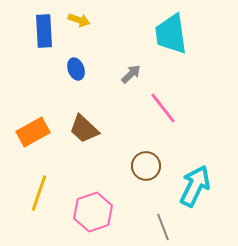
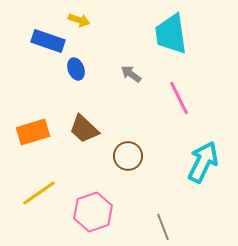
blue rectangle: moved 4 px right, 10 px down; rotated 68 degrees counterclockwise
gray arrow: rotated 100 degrees counterclockwise
pink line: moved 16 px right, 10 px up; rotated 12 degrees clockwise
orange rectangle: rotated 12 degrees clockwise
brown circle: moved 18 px left, 10 px up
cyan arrow: moved 8 px right, 24 px up
yellow line: rotated 36 degrees clockwise
